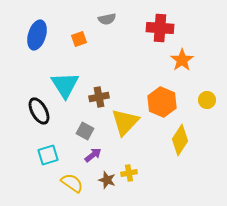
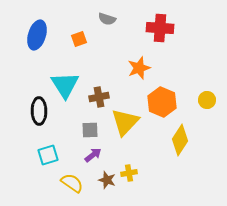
gray semicircle: rotated 30 degrees clockwise
orange star: moved 43 px left, 8 px down; rotated 15 degrees clockwise
black ellipse: rotated 28 degrees clockwise
gray square: moved 5 px right, 1 px up; rotated 30 degrees counterclockwise
